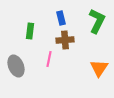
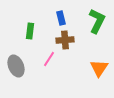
pink line: rotated 21 degrees clockwise
